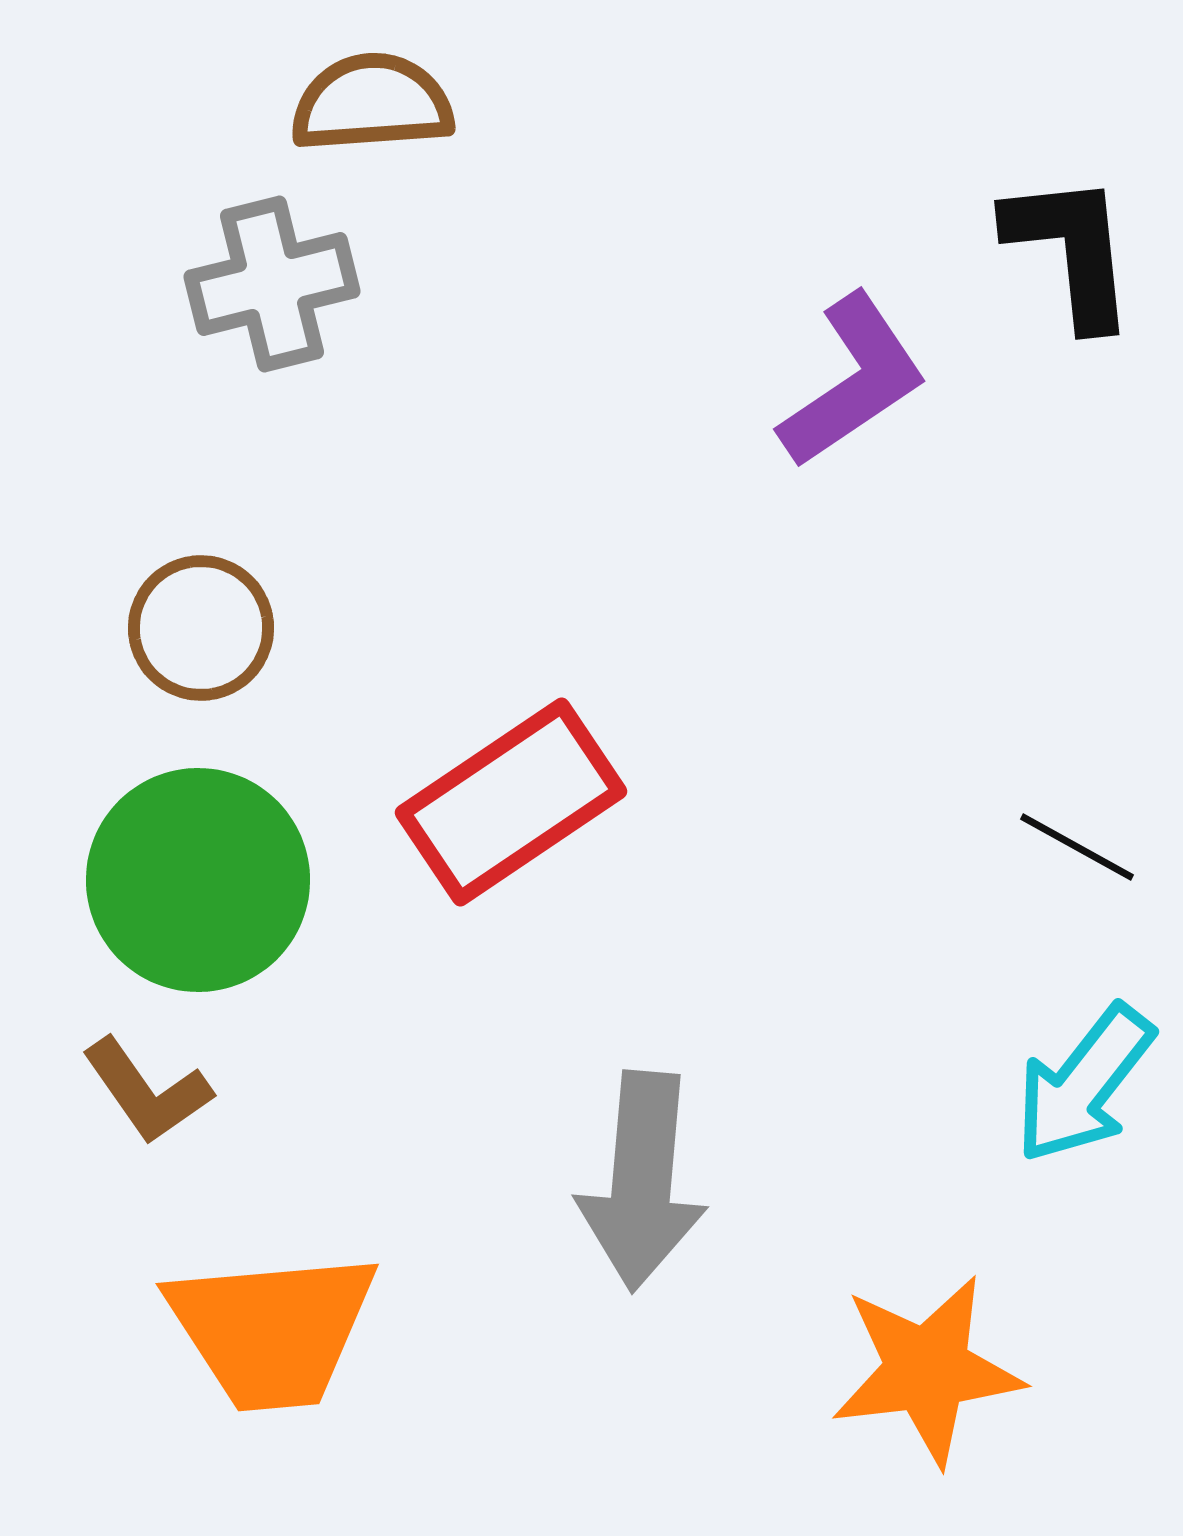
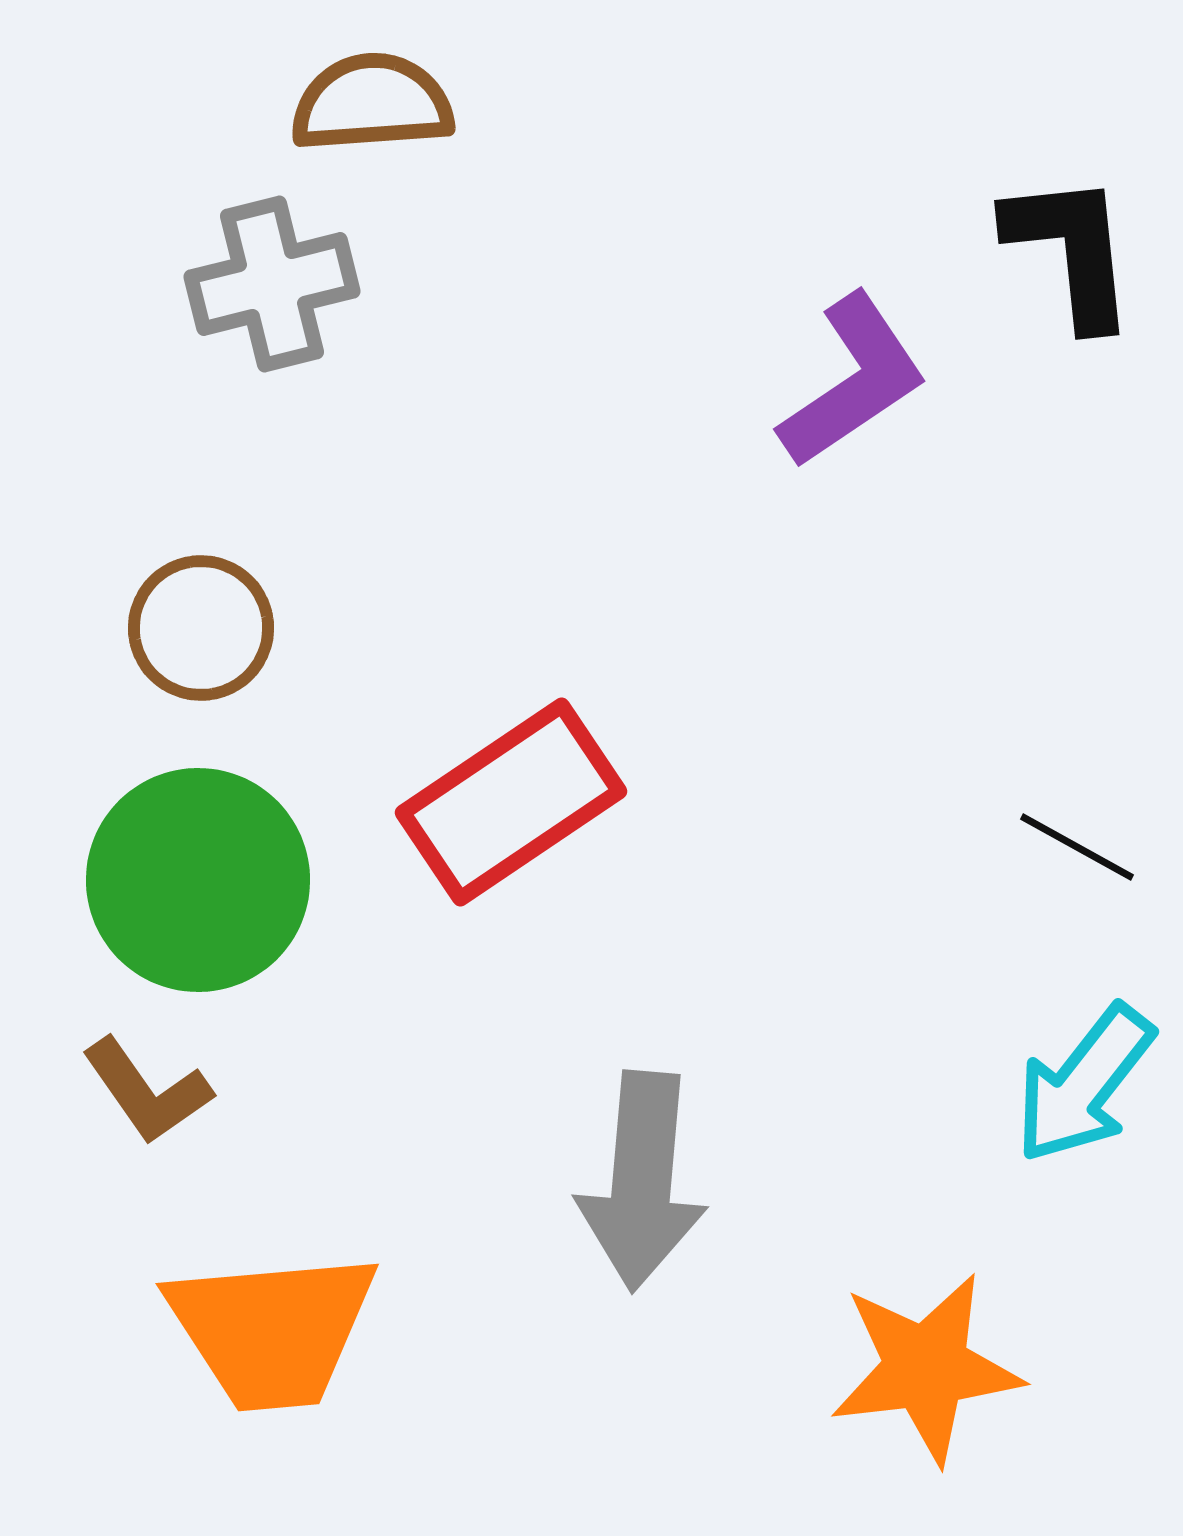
orange star: moved 1 px left, 2 px up
